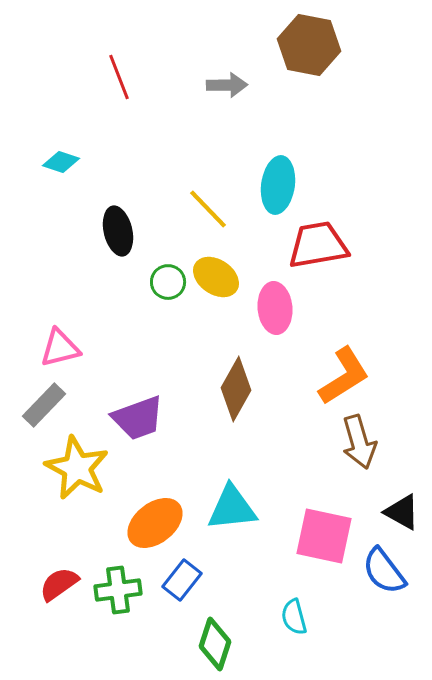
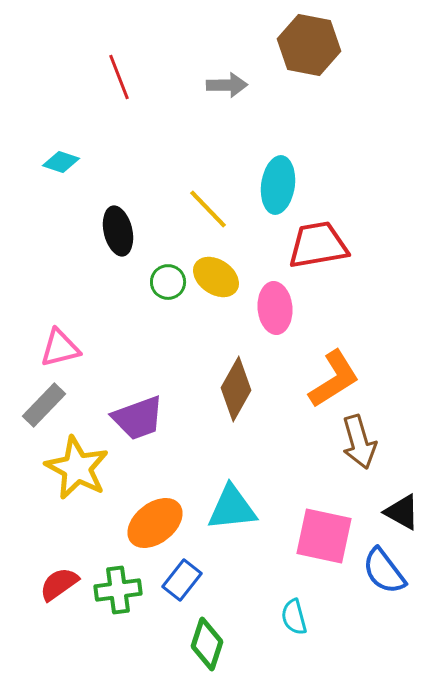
orange L-shape: moved 10 px left, 3 px down
green diamond: moved 8 px left
